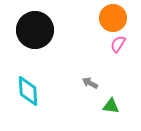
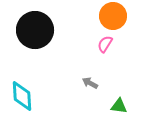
orange circle: moved 2 px up
pink semicircle: moved 13 px left
cyan diamond: moved 6 px left, 5 px down
green triangle: moved 8 px right
